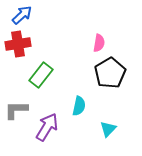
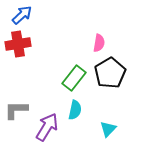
green rectangle: moved 33 px right, 3 px down
cyan semicircle: moved 4 px left, 4 px down
